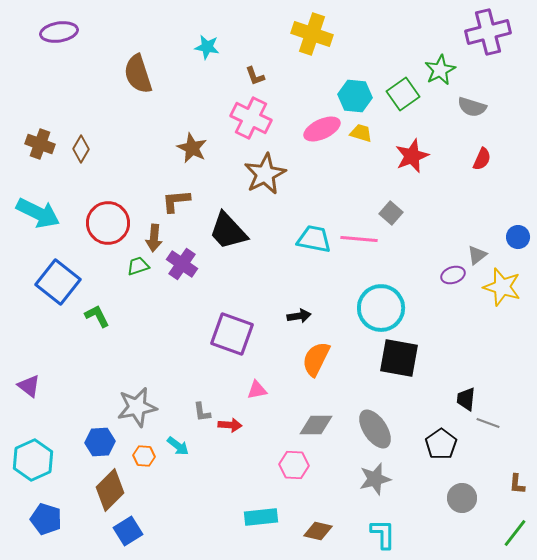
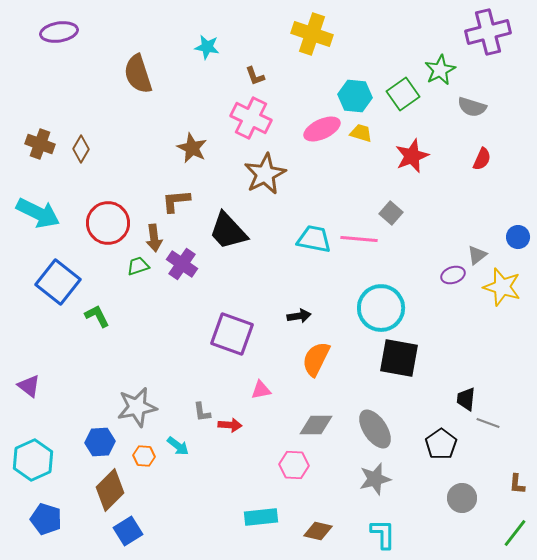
brown arrow at (154, 238): rotated 12 degrees counterclockwise
pink triangle at (257, 390): moved 4 px right
